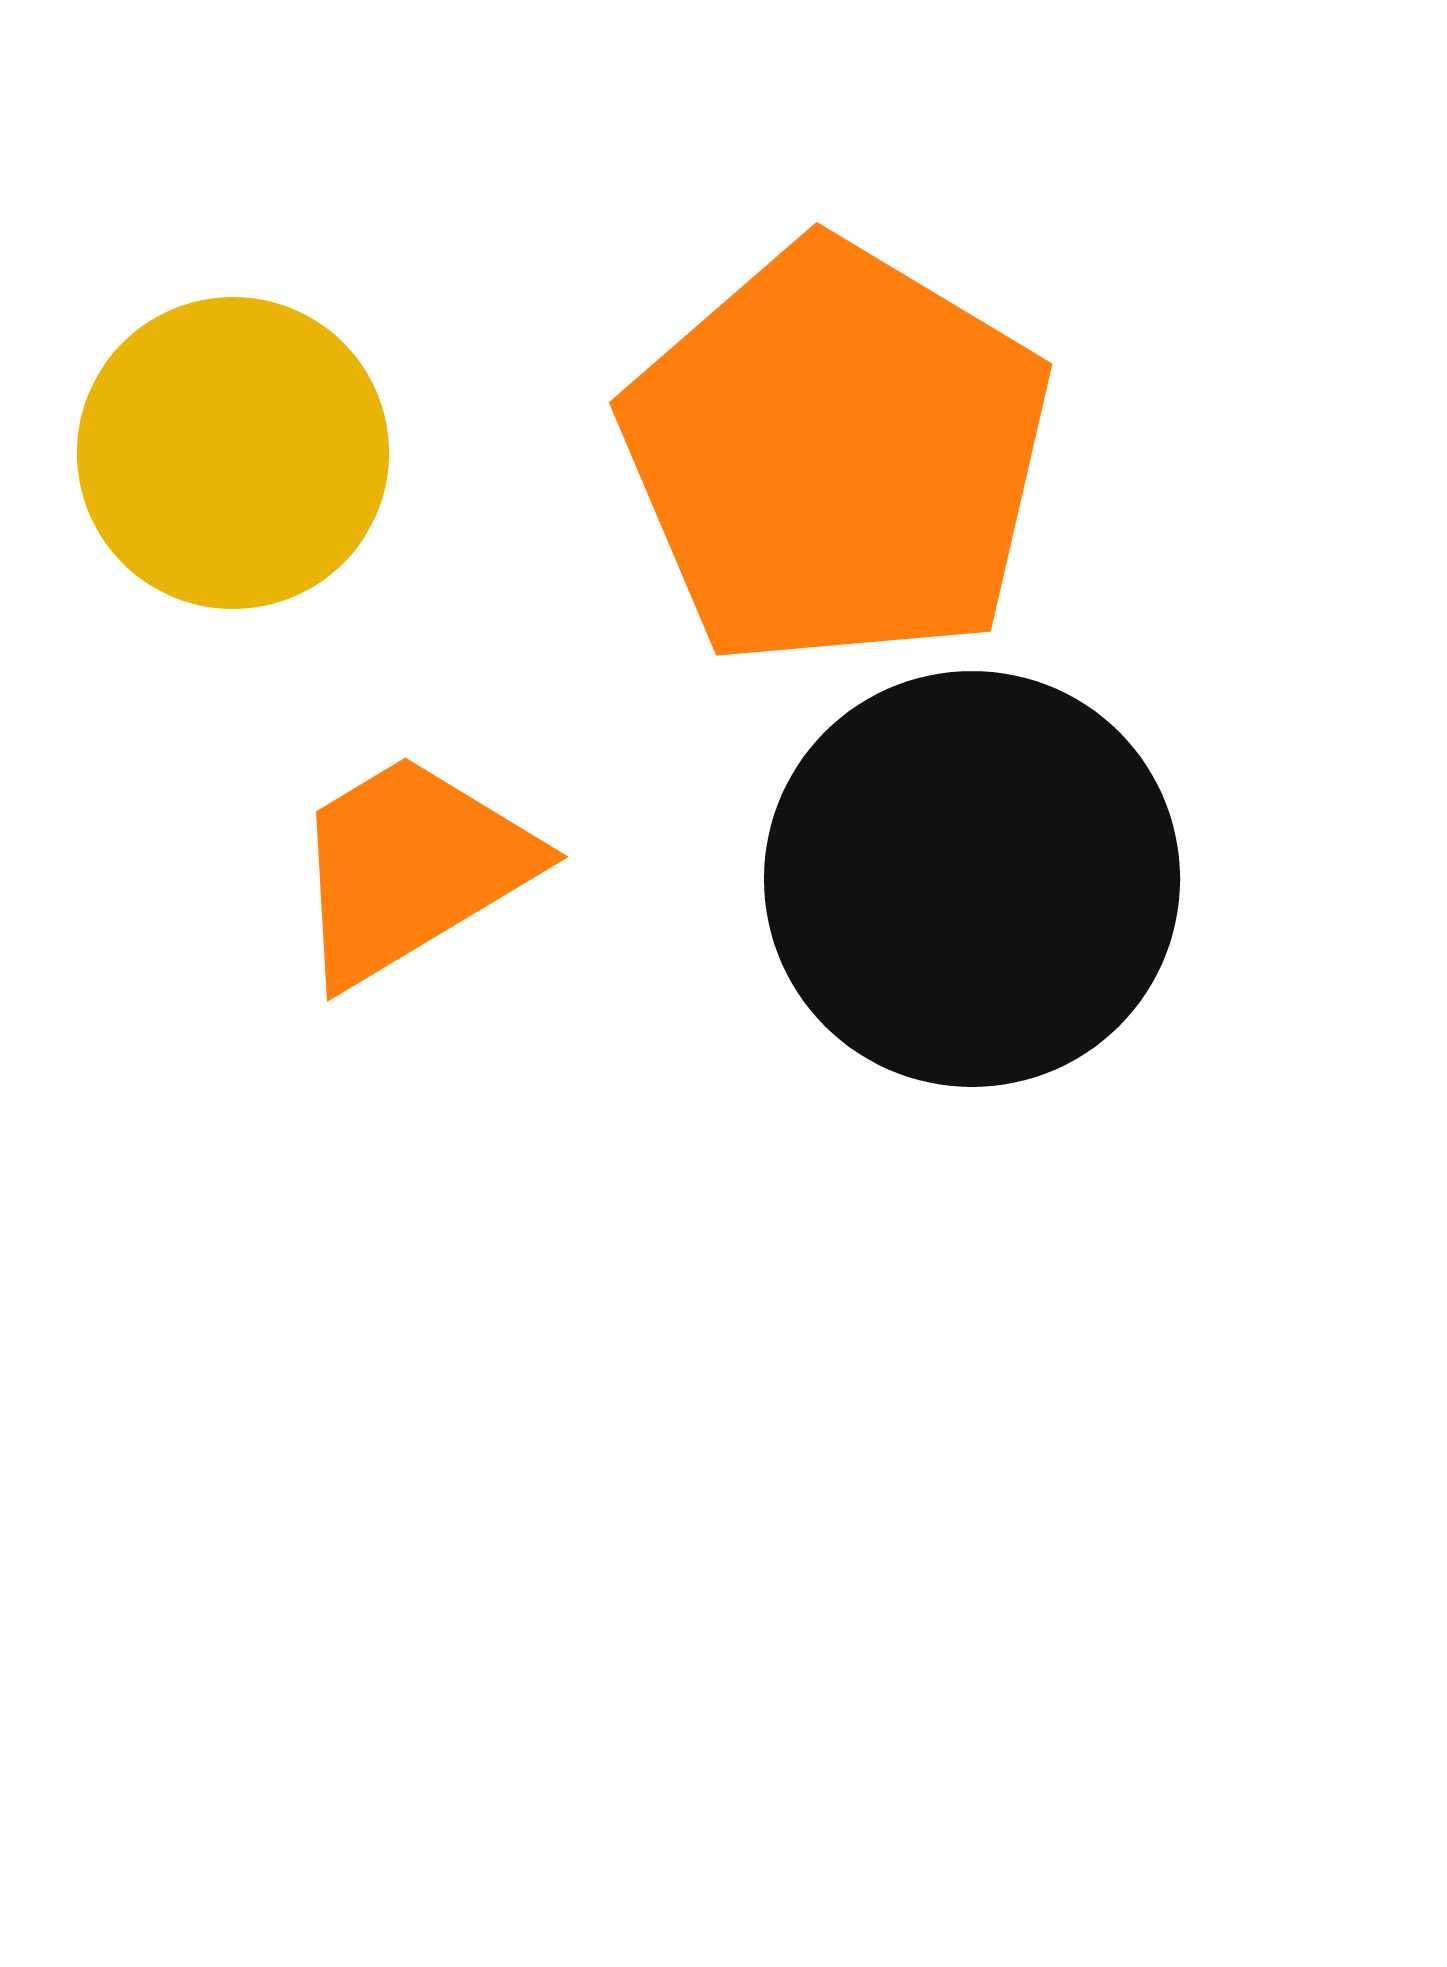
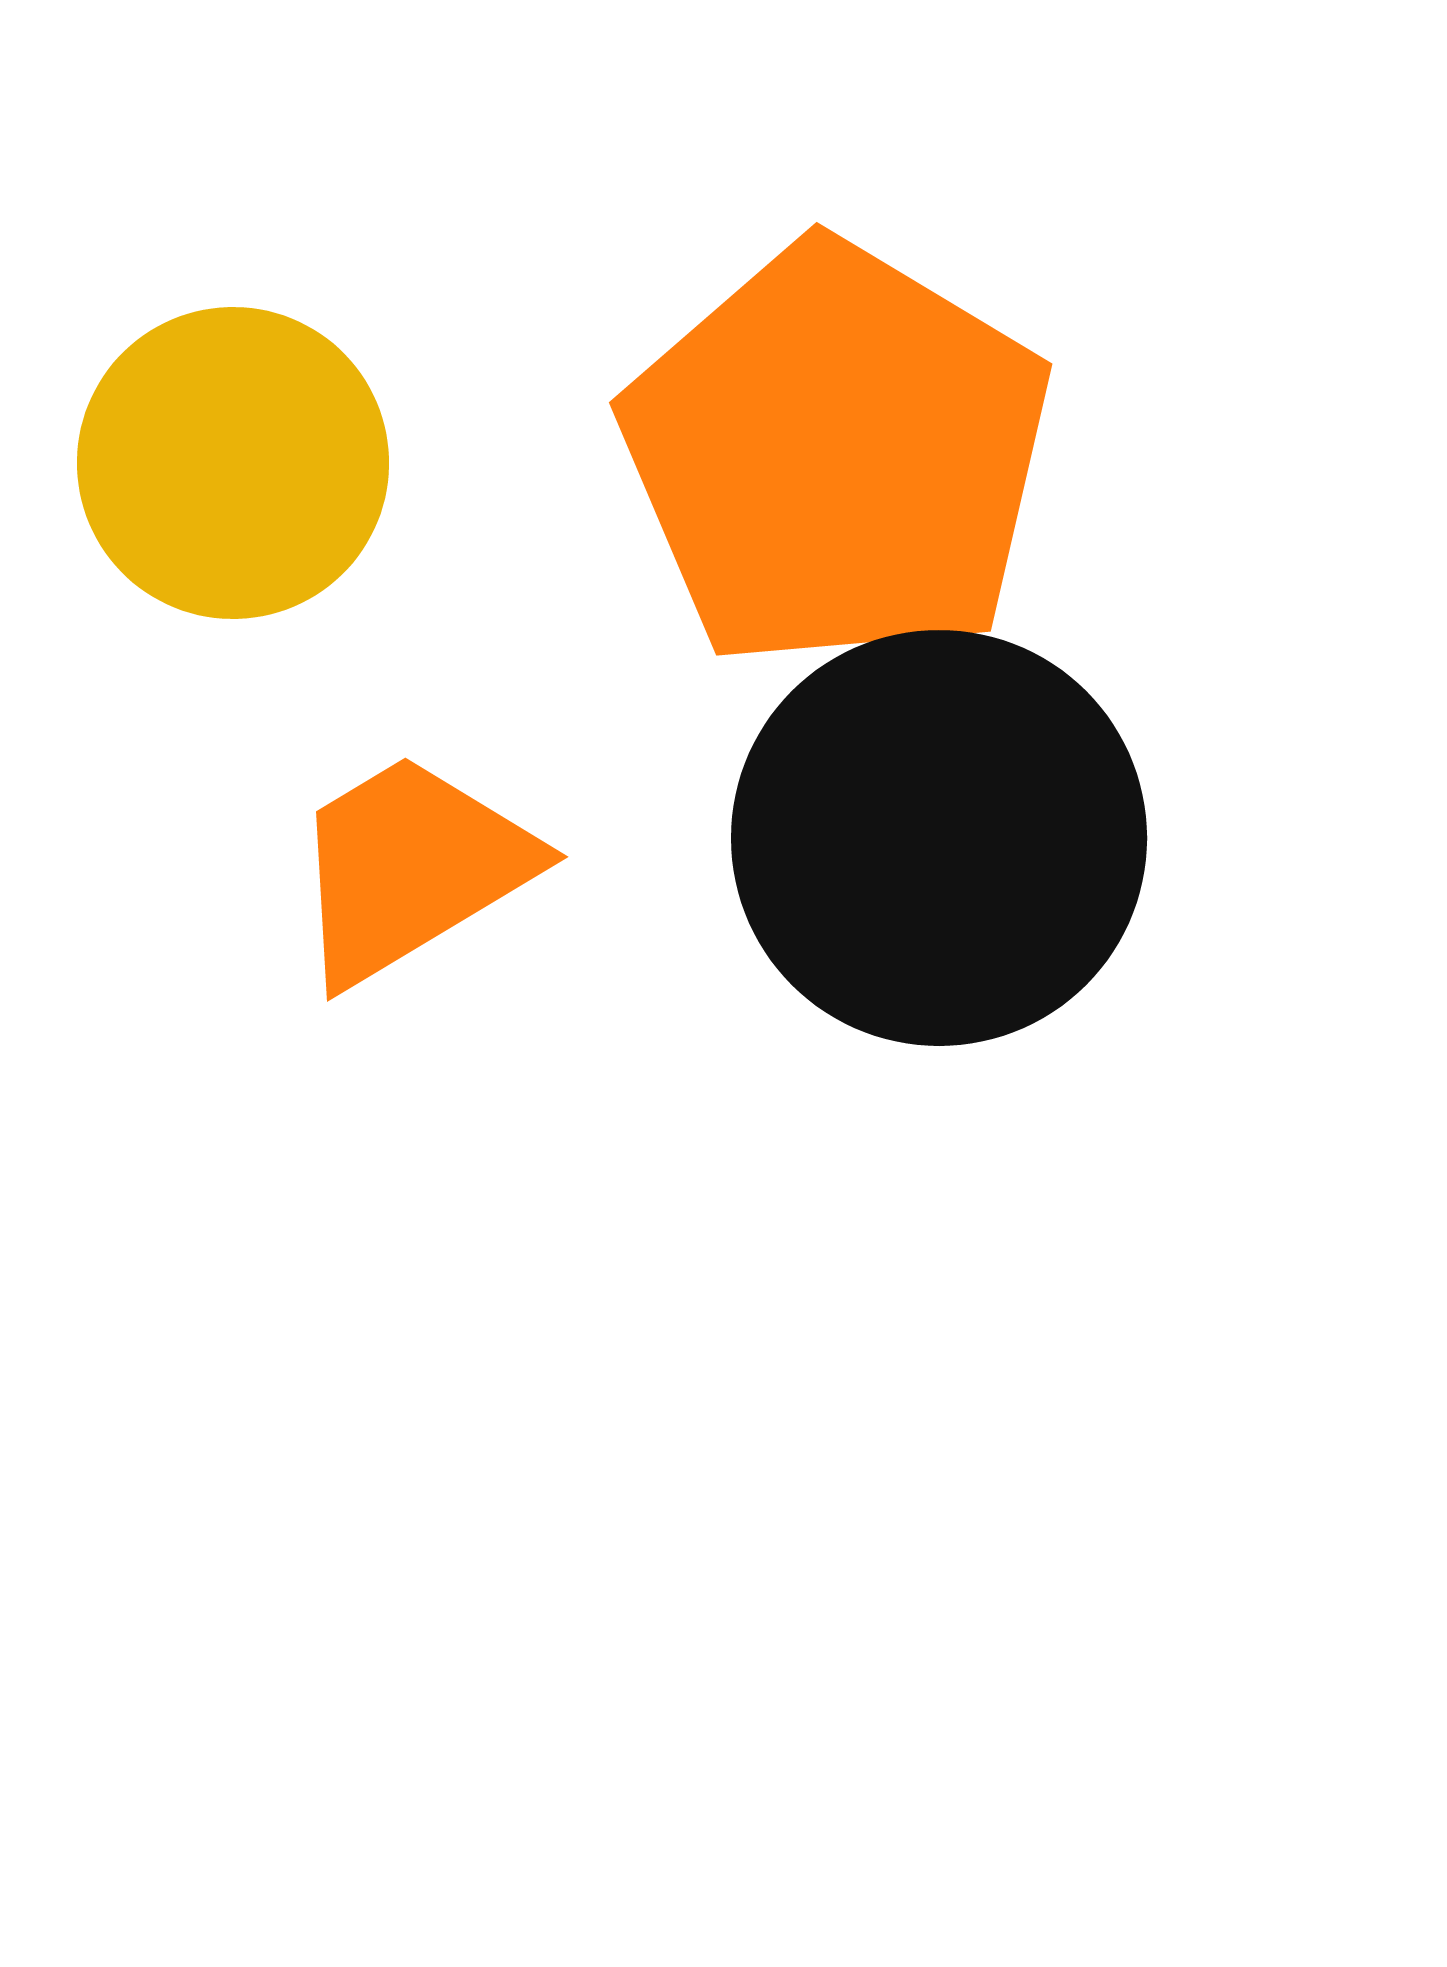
yellow circle: moved 10 px down
black circle: moved 33 px left, 41 px up
